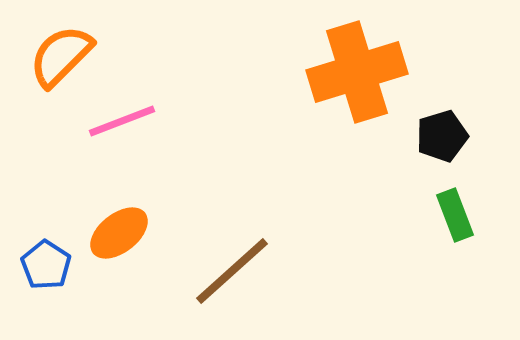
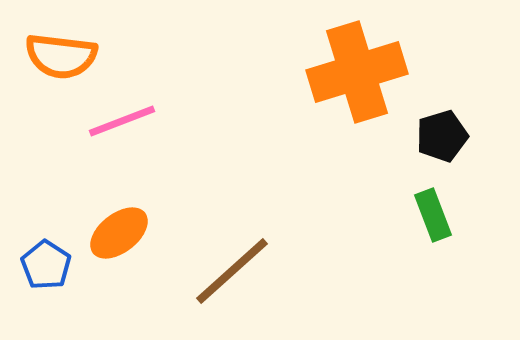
orange semicircle: rotated 128 degrees counterclockwise
green rectangle: moved 22 px left
